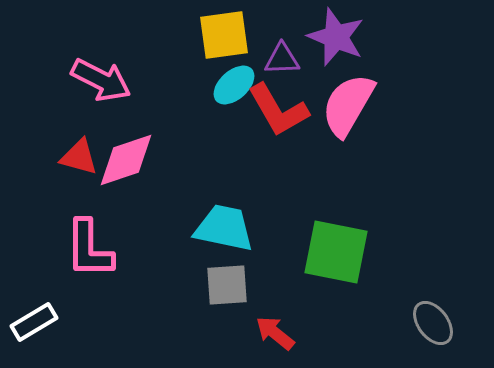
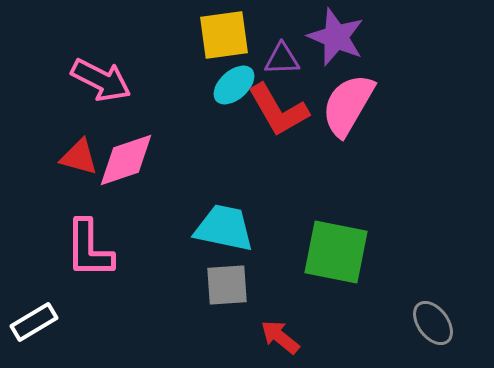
red arrow: moved 5 px right, 4 px down
